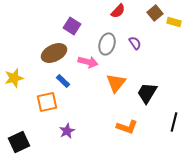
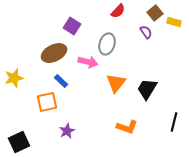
purple semicircle: moved 11 px right, 11 px up
blue rectangle: moved 2 px left
black trapezoid: moved 4 px up
